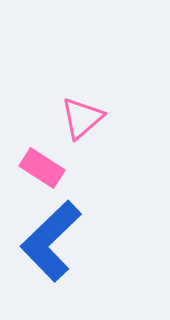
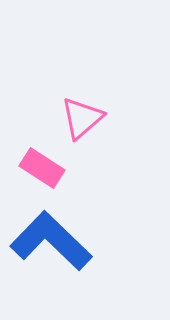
blue L-shape: rotated 88 degrees clockwise
